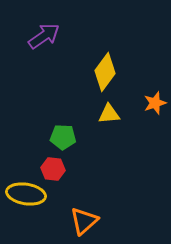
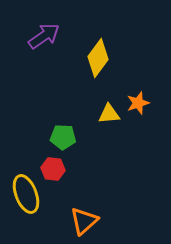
yellow diamond: moved 7 px left, 14 px up
orange star: moved 17 px left
yellow ellipse: rotated 60 degrees clockwise
